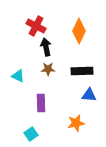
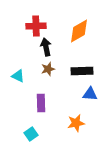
red cross: rotated 30 degrees counterclockwise
orange diamond: rotated 35 degrees clockwise
brown star: rotated 16 degrees counterclockwise
blue triangle: moved 1 px right, 1 px up
